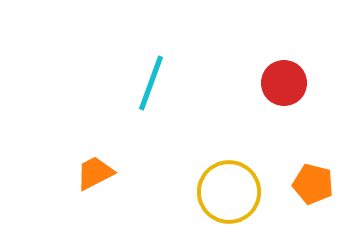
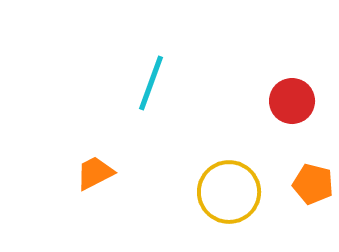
red circle: moved 8 px right, 18 px down
